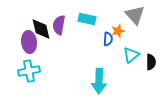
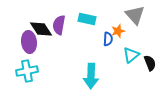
black diamond: rotated 20 degrees counterclockwise
black semicircle: moved 1 px left, 1 px down; rotated 21 degrees counterclockwise
cyan cross: moved 2 px left
cyan arrow: moved 8 px left, 5 px up
